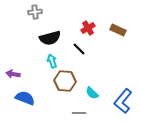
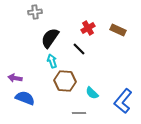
black semicircle: rotated 140 degrees clockwise
purple arrow: moved 2 px right, 4 px down
